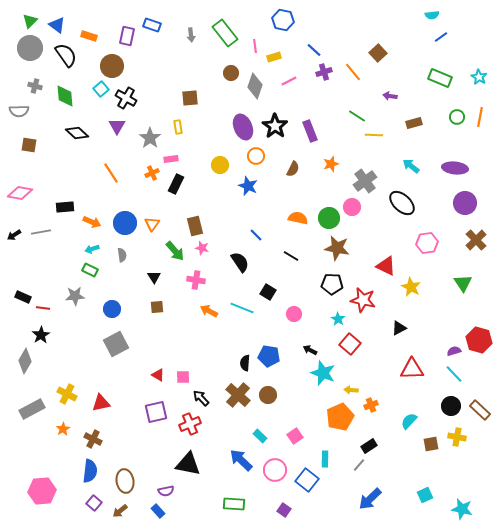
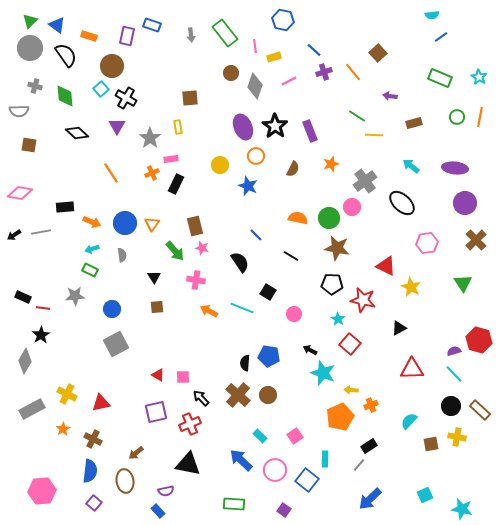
brown arrow at (120, 511): moved 16 px right, 58 px up
